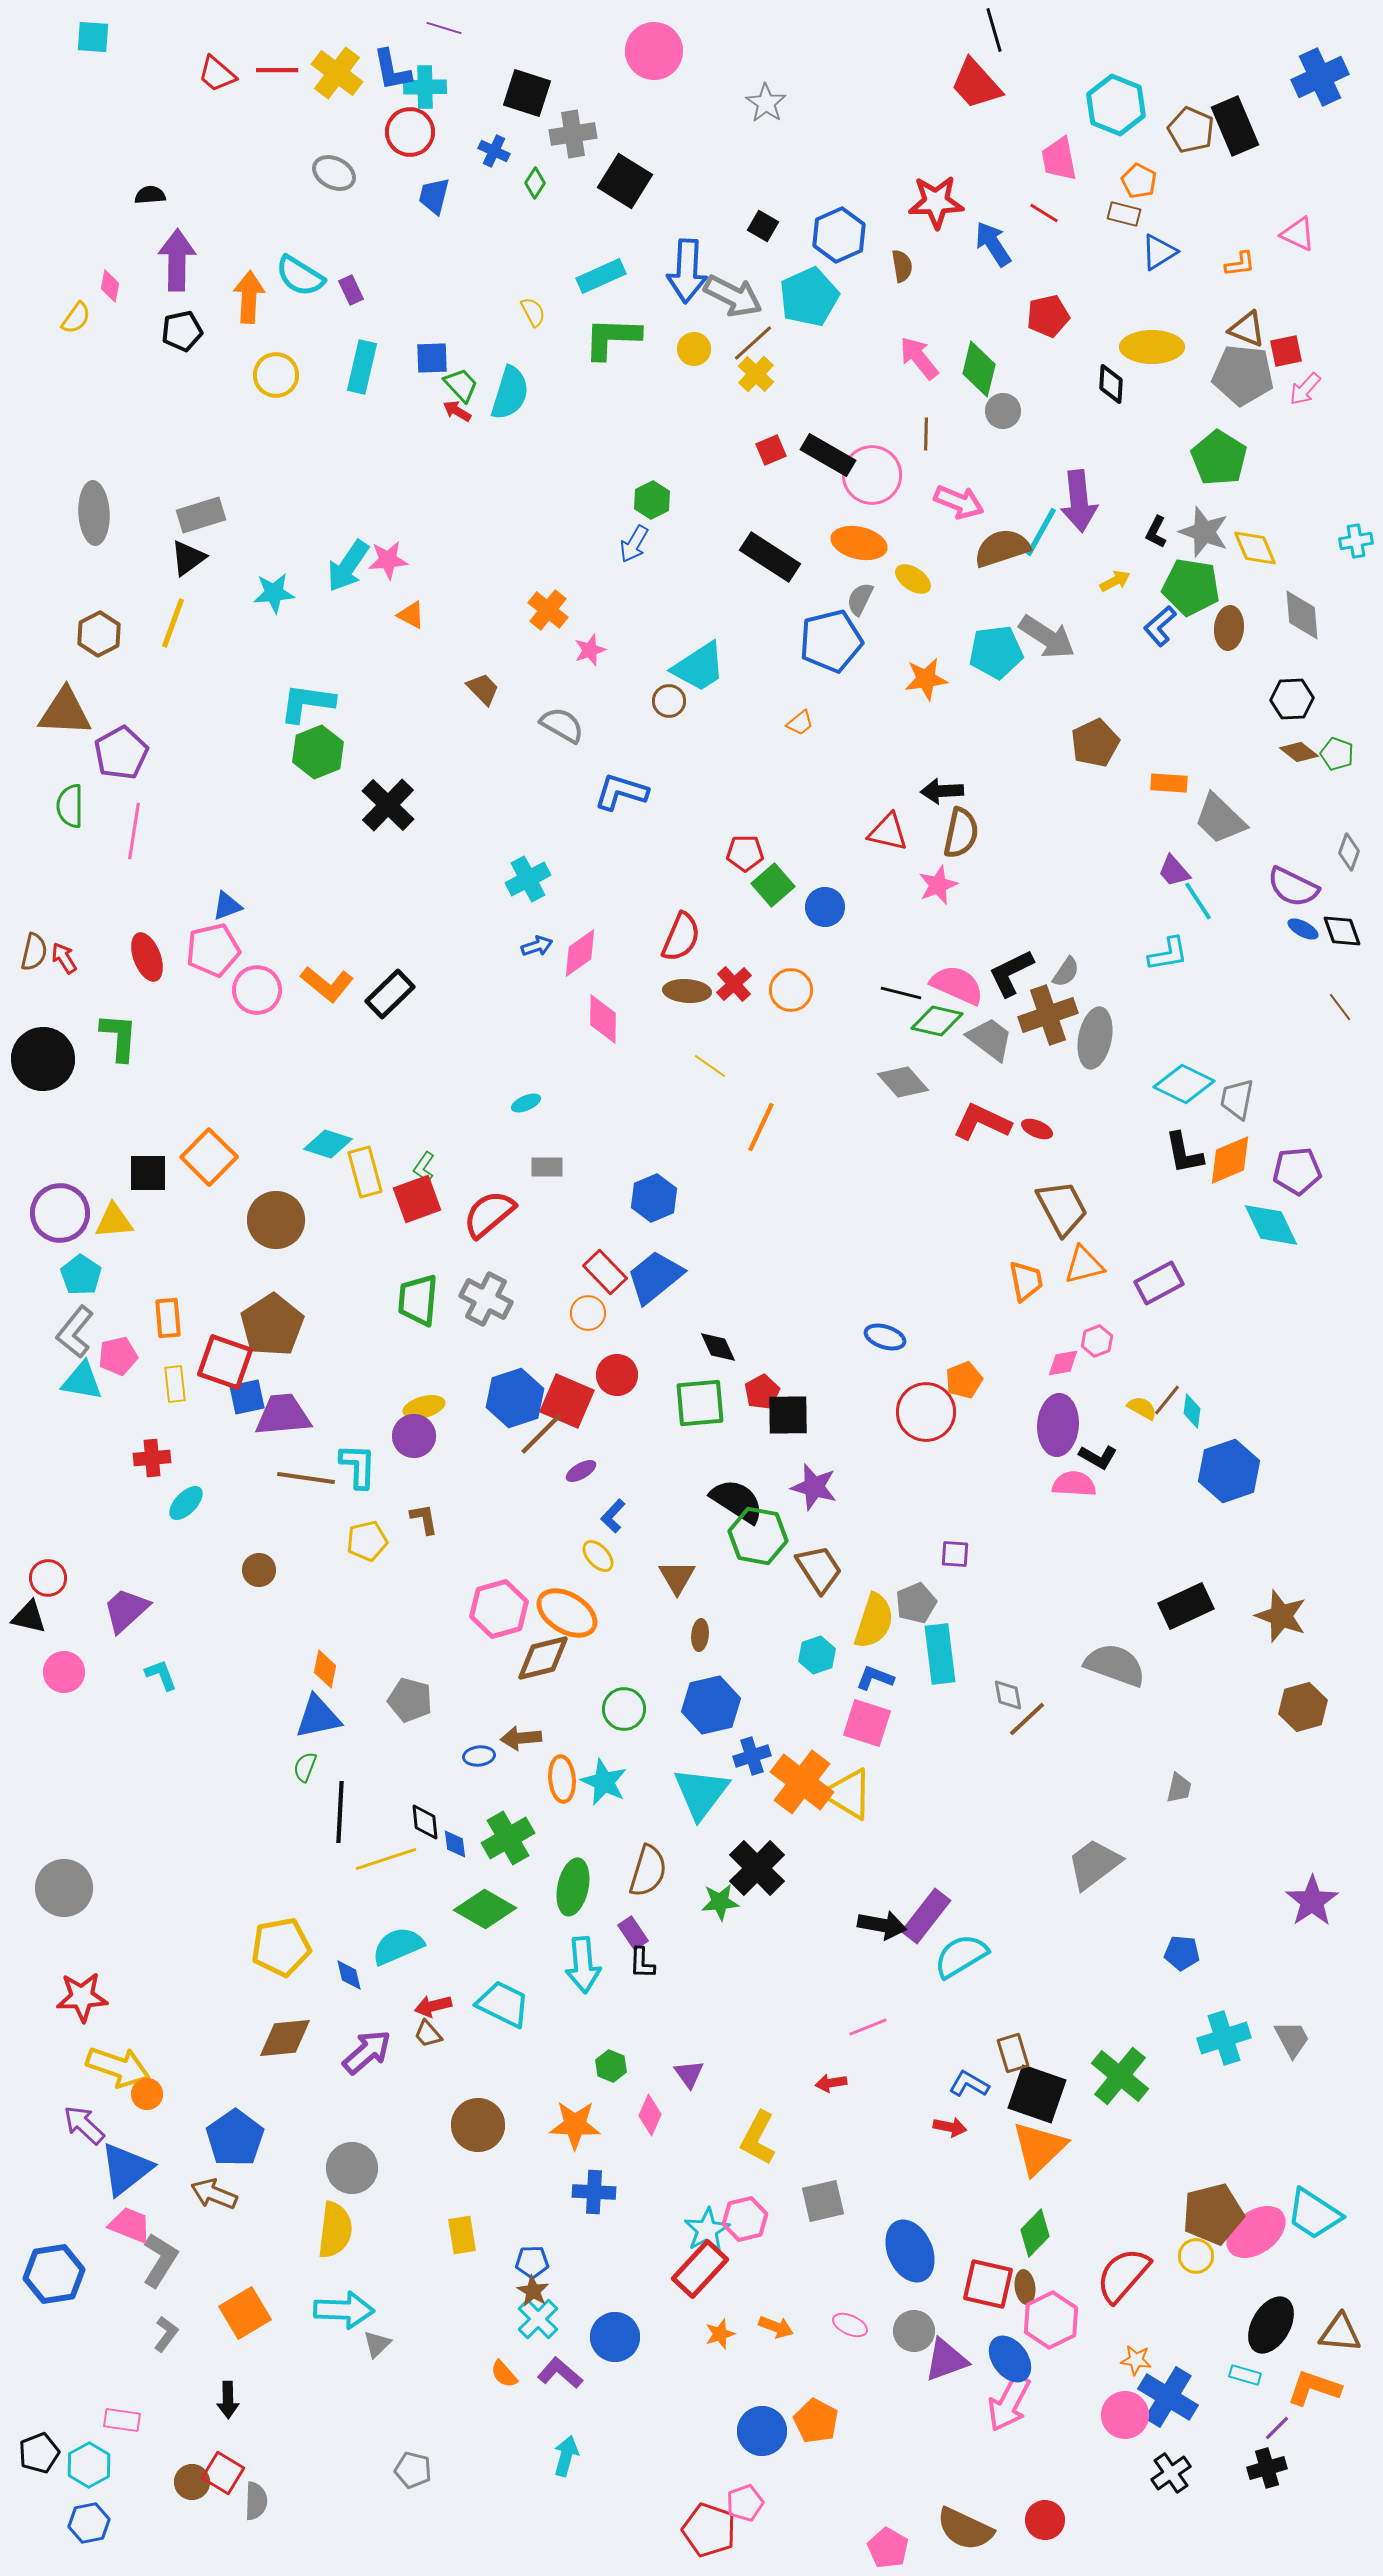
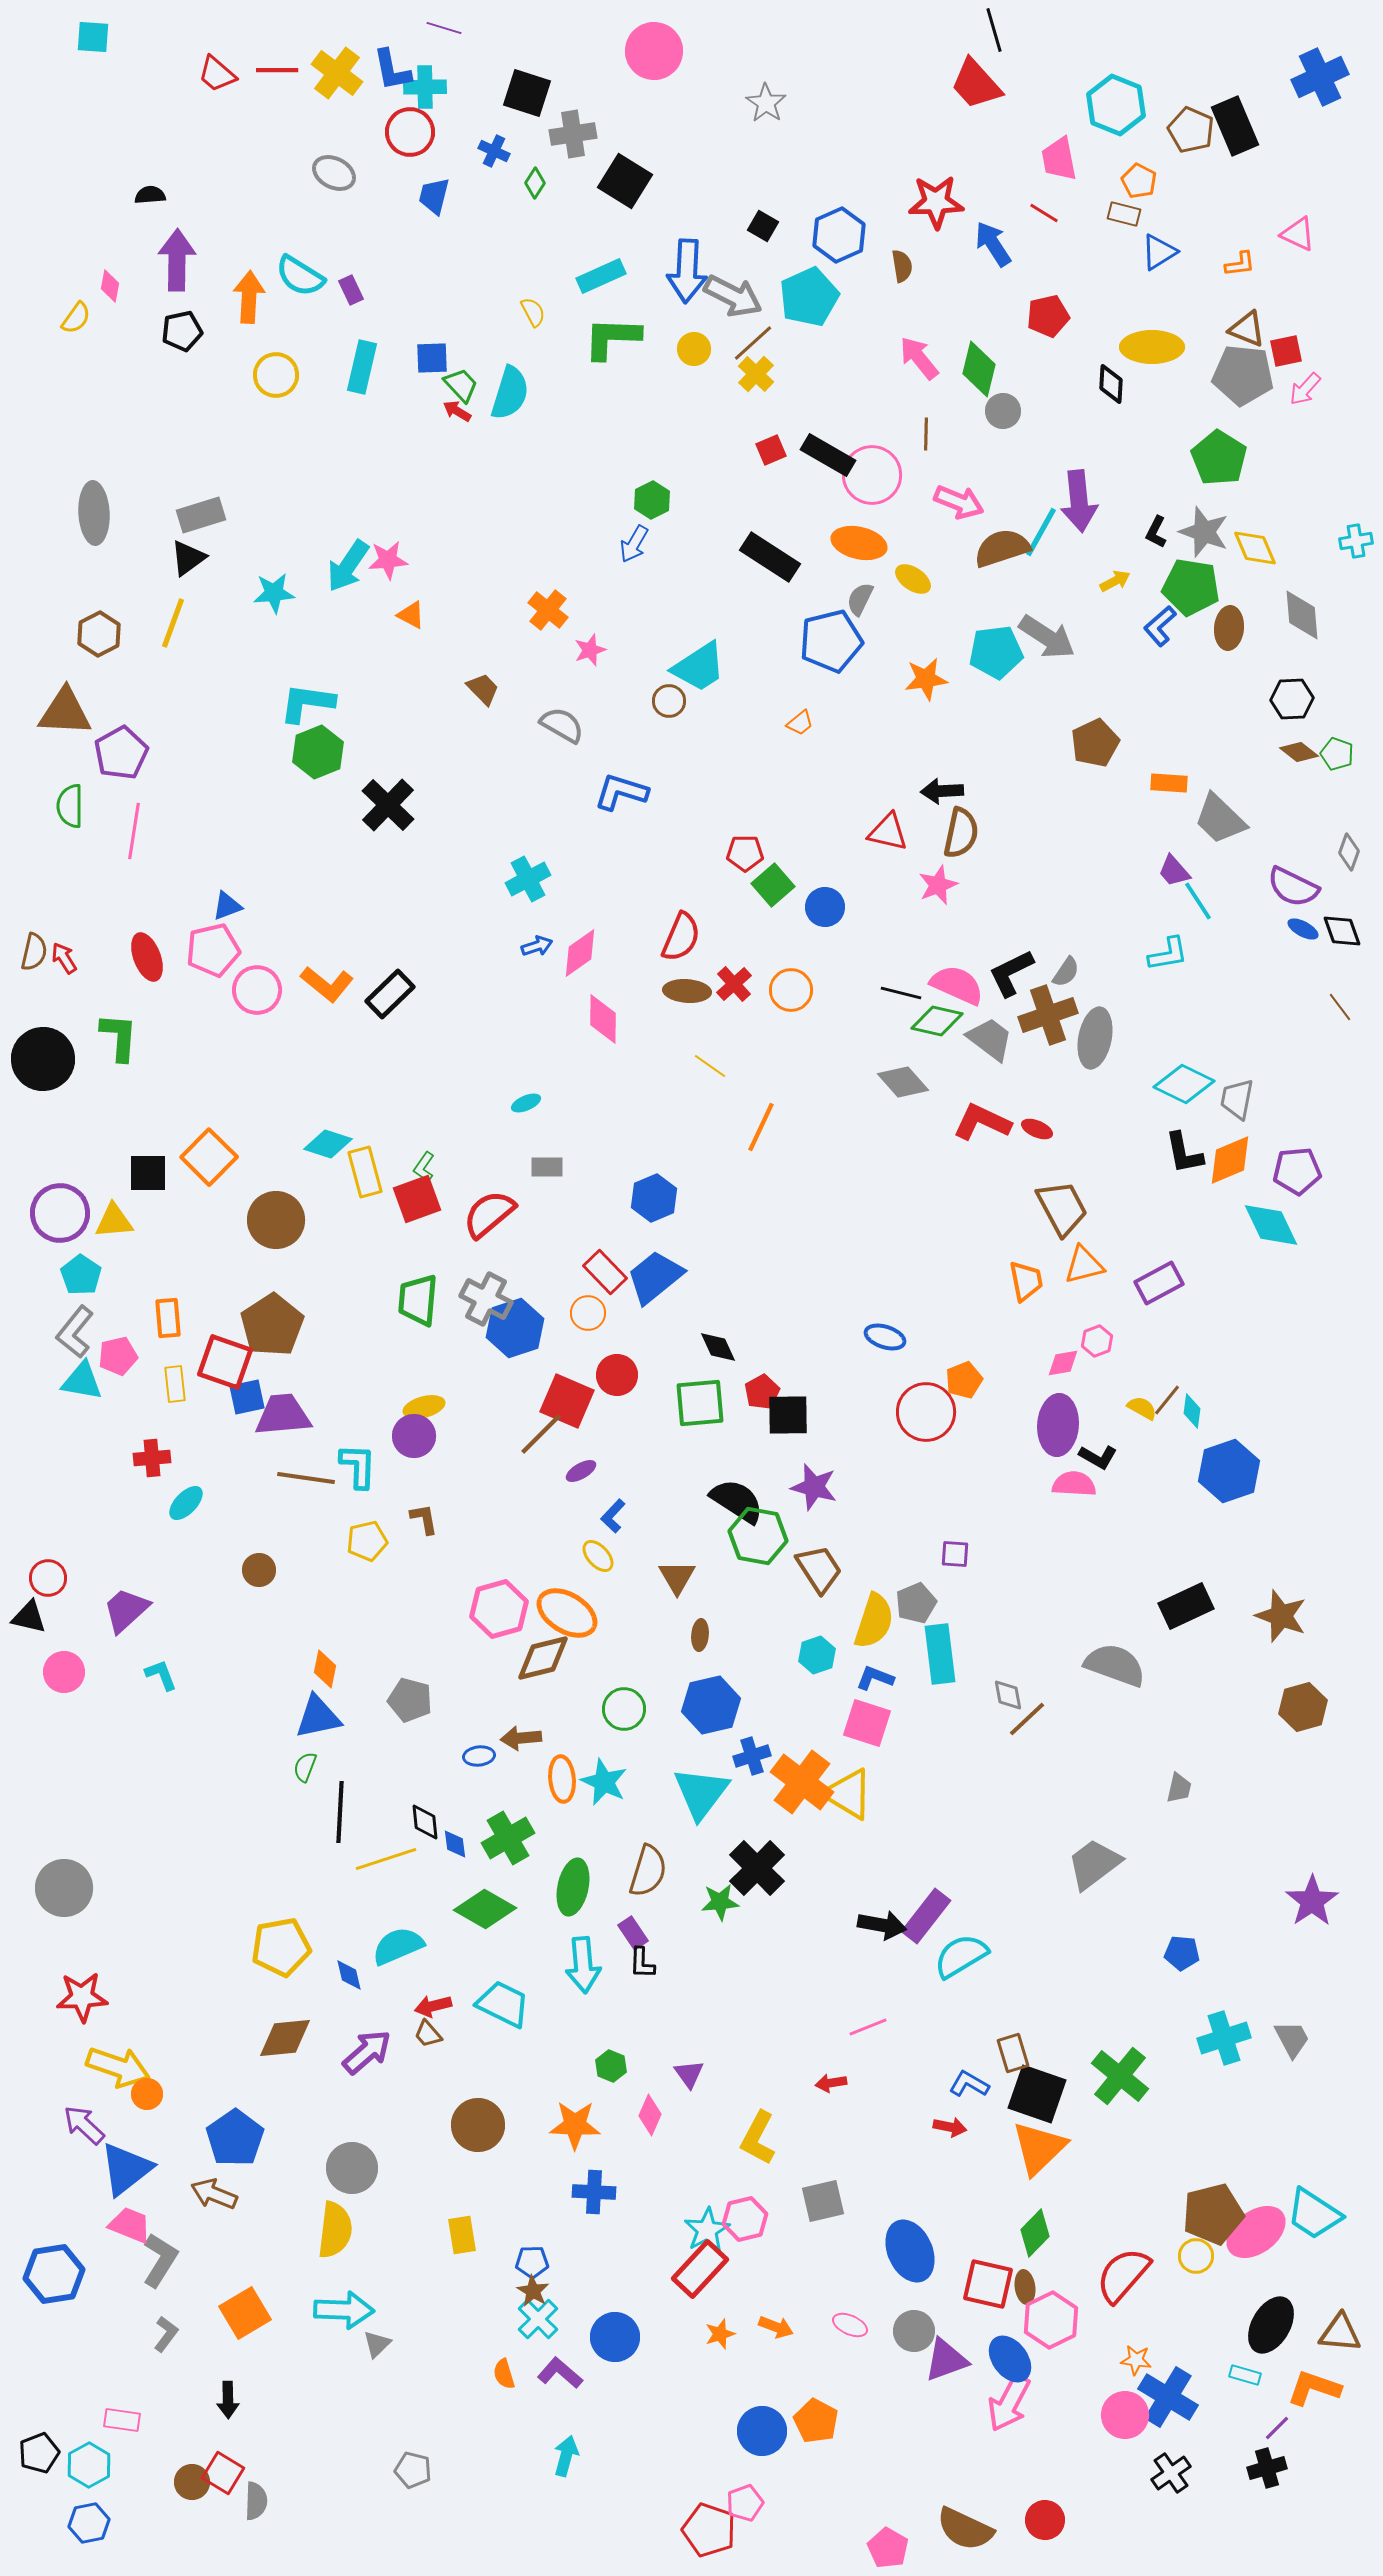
blue hexagon at (515, 1398): moved 70 px up
orange semicircle at (504, 2374): rotated 24 degrees clockwise
